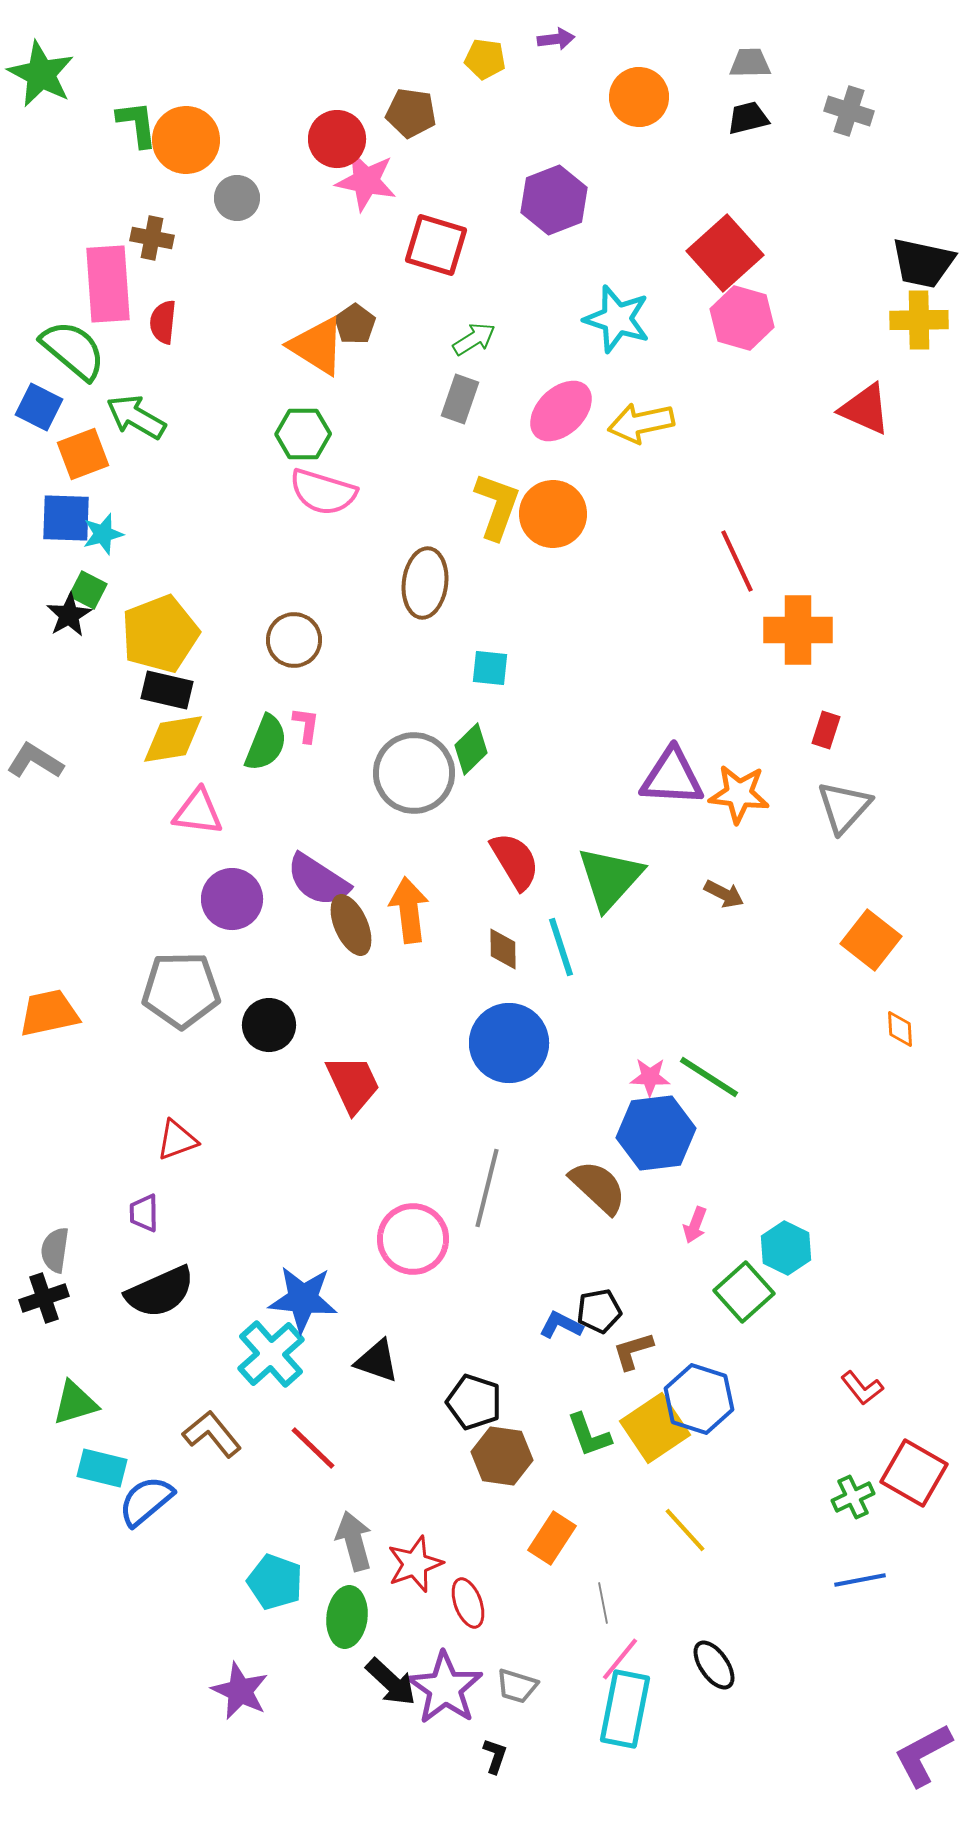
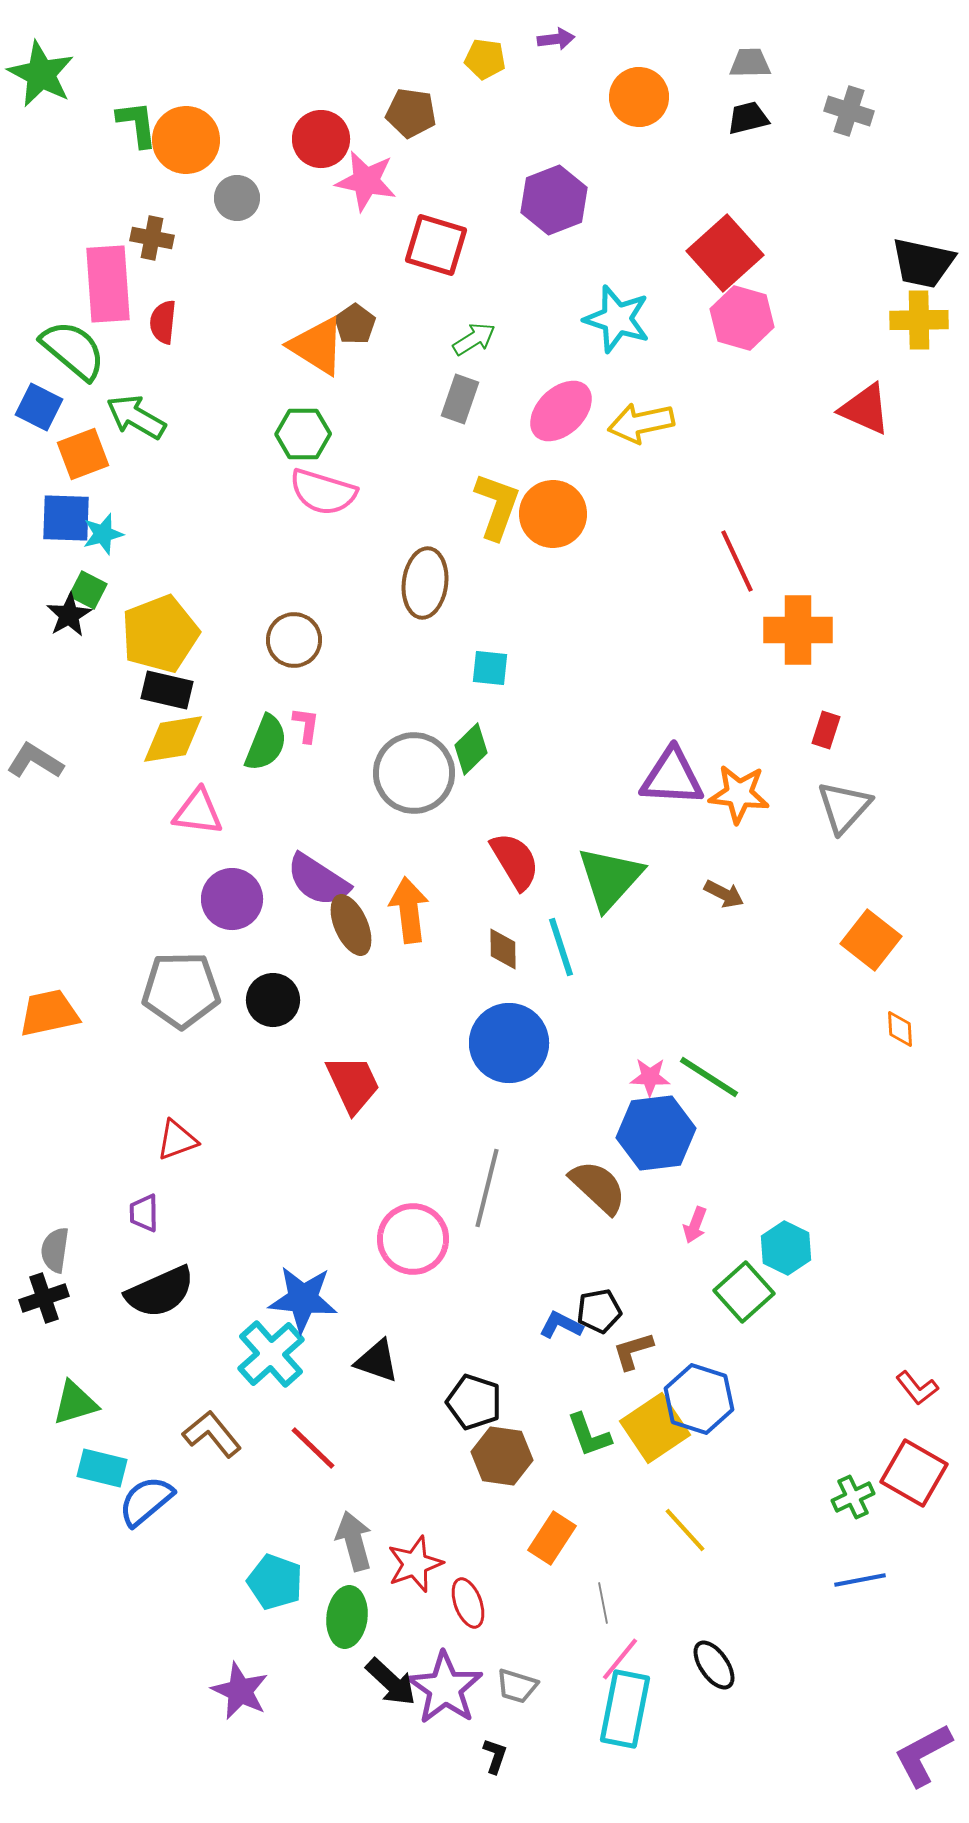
red circle at (337, 139): moved 16 px left
black circle at (269, 1025): moved 4 px right, 25 px up
red L-shape at (862, 1388): moved 55 px right
